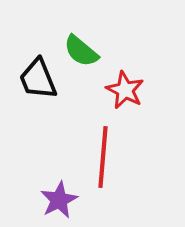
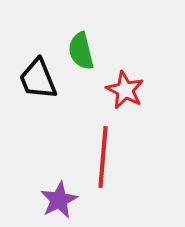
green semicircle: rotated 36 degrees clockwise
